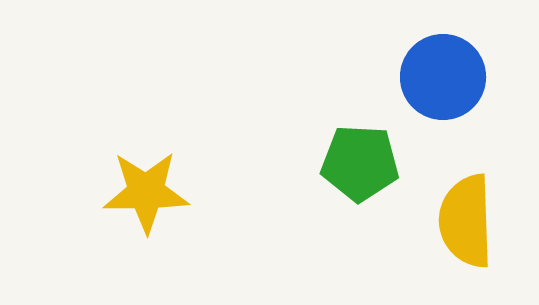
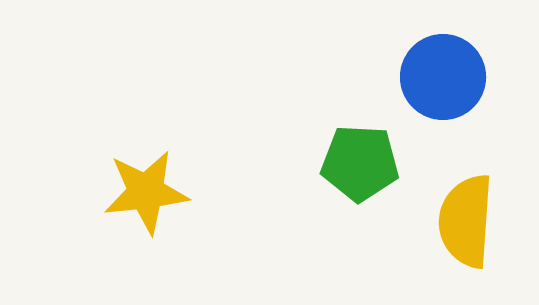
yellow star: rotated 6 degrees counterclockwise
yellow semicircle: rotated 6 degrees clockwise
